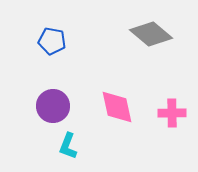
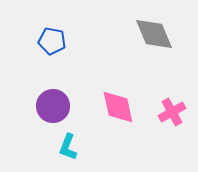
gray diamond: moved 3 px right; rotated 27 degrees clockwise
pink diamond: moved 1 px right
pink cross: moved 1 px up; rotated 28 degrees counterclockwise
cyan L-shape: moved 1 px down
